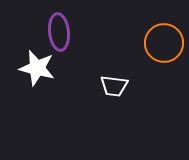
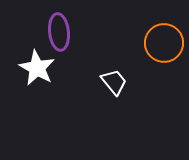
white star: rotated 15 degrees clockwise
white trapezoid: moved 4 px up; rotated 136 degrees counterclockwise
